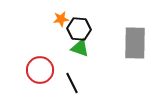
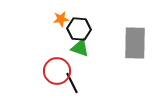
red circle: moved 17 px right, 1 px down
